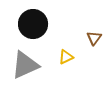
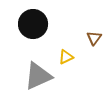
gray triangle: moved 13 px right, 11 px down
